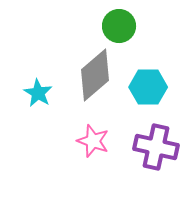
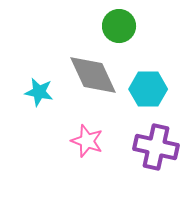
gray diamond: moved 2 px left; rotated 74 degrees counterclockwise
cyan hexagon: moved 2 px down
cyan star: moved 1 px right, 1 px up; rotated 20 degrees counterclockwise
pink star: moved 6 px left
